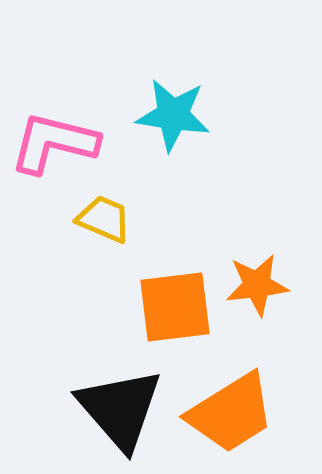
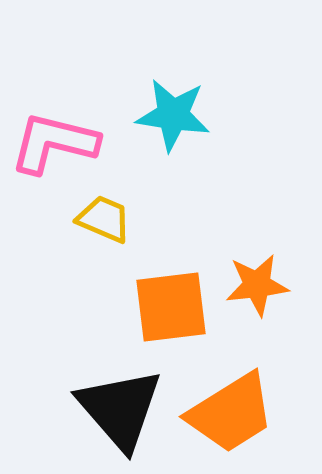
orange square: moved 4 px left
